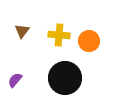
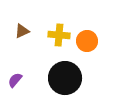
brown triangle: rotated 28 degrees clockwise
orange circle: moved 2 px left
